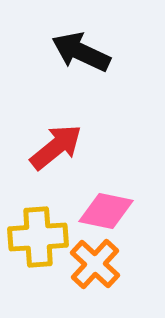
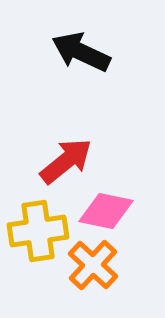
red arrow: moved 10 px right, 14 px down
yellow cross: moved 6 px up; rotated 4 degrees counterclockwise
orange cross: moved 2 px left, 1 px down
